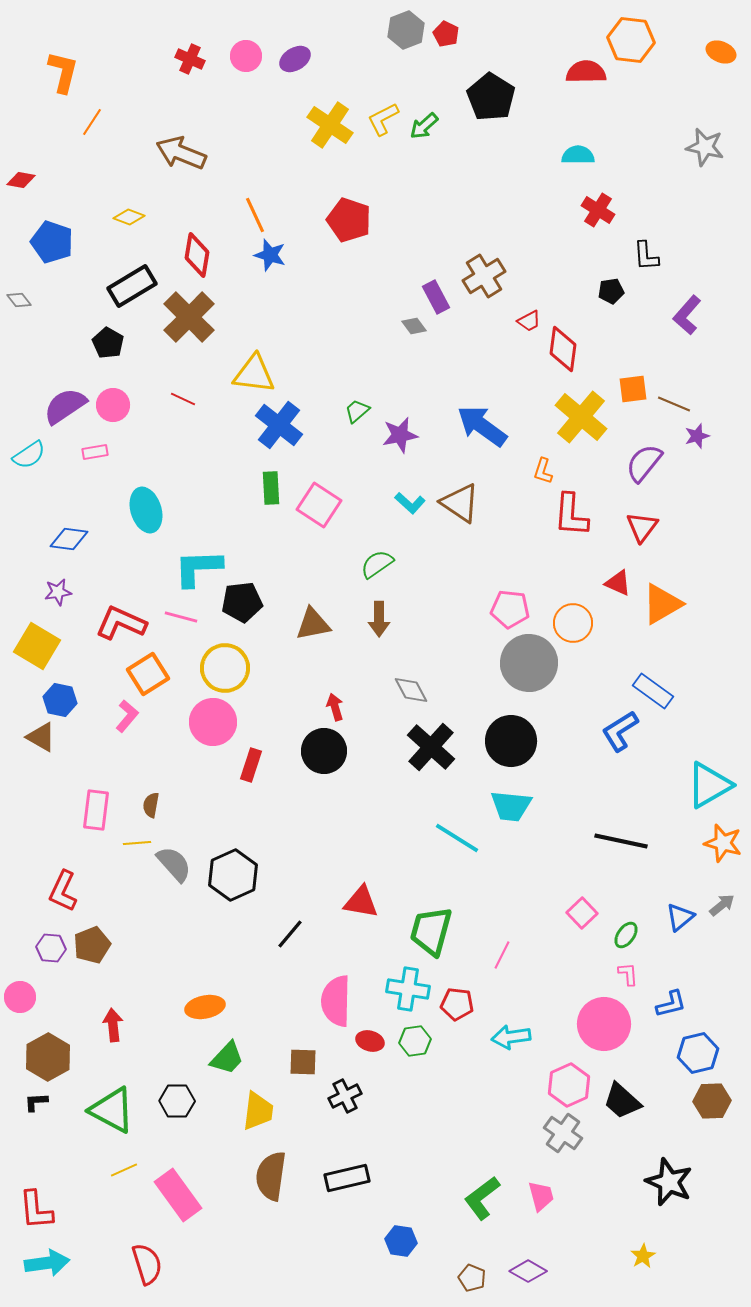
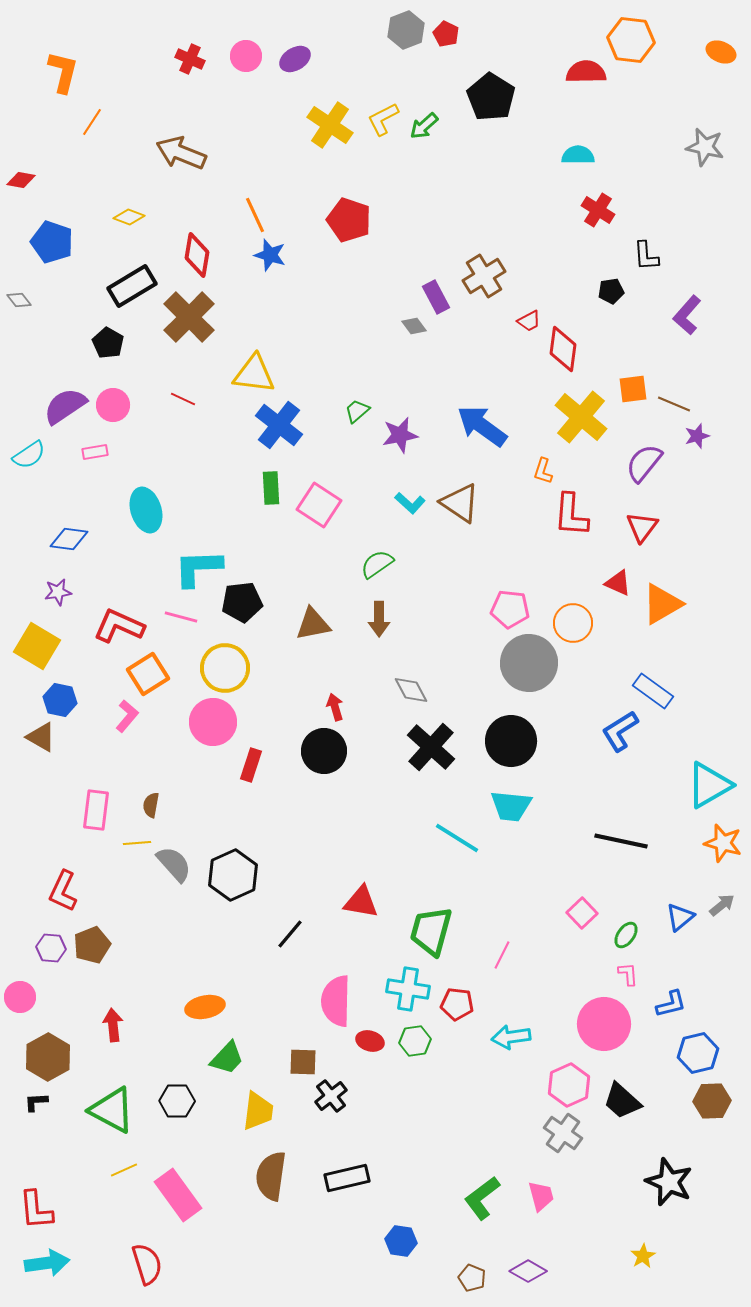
red L-shape at (121, 623): moved 2 px left, 3 px down
black cross at (345, 1096): moved 14 px left; rotated 12 degrees counterclockwise
